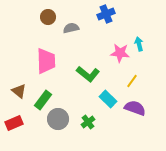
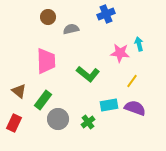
gray semicircle: moved 1 px down
cyan rectangle: moved 1 px right, 6 px down; rotated 54 degrees counterclockwise
red rectangle: rotated 42 degrees counterclockwise
